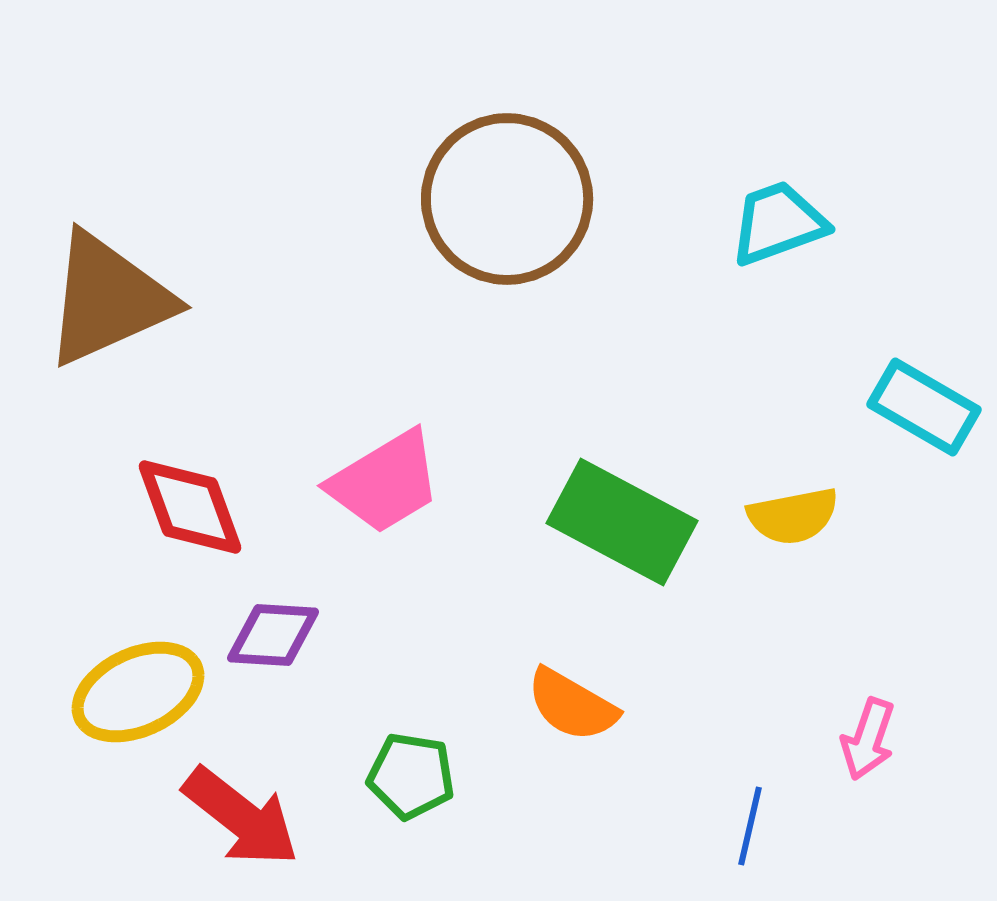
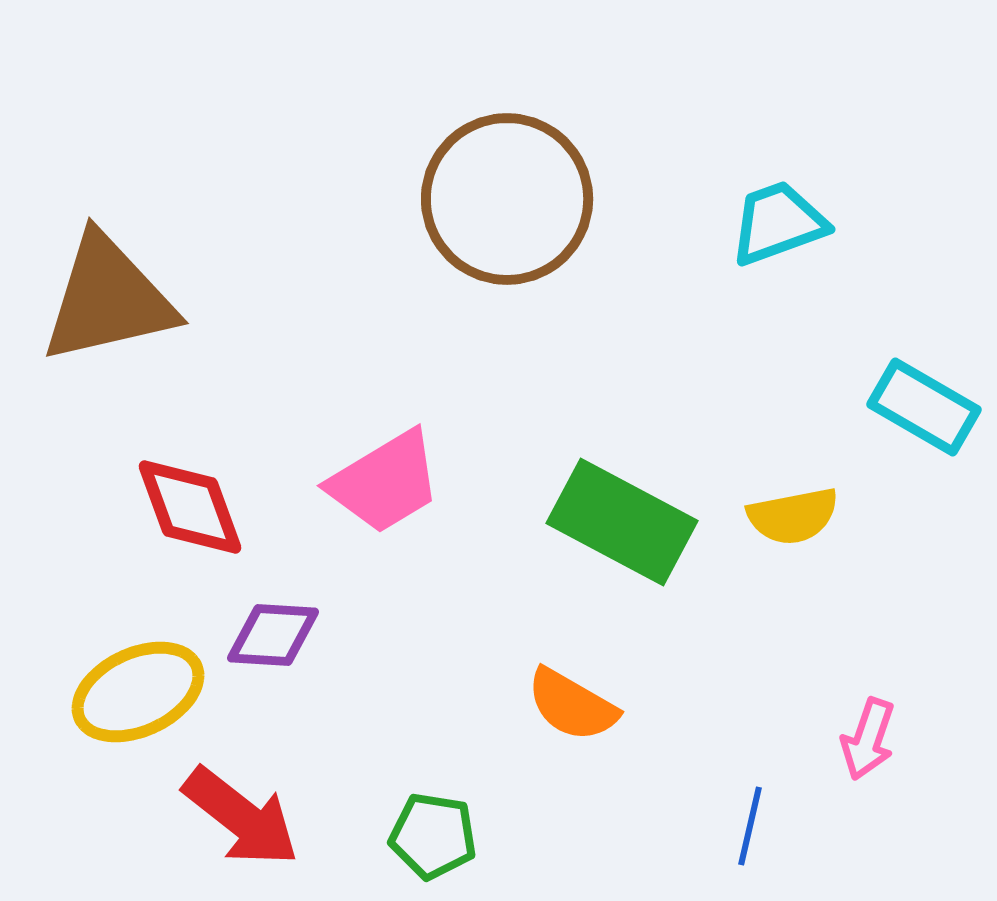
brown triangle: rotated 11 degrees clockwise
green pentagon: moved 22 px right, 60 px down
